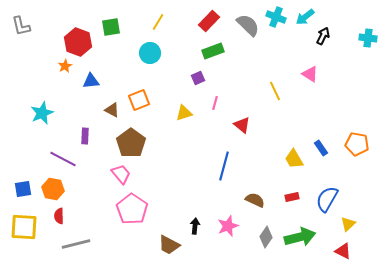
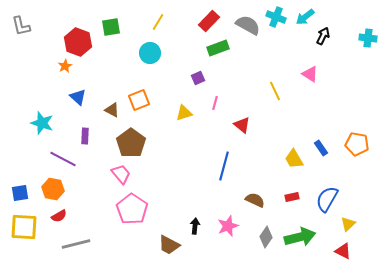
gray semicircle at (248, 25): rotated 15 degrees counterclockwise
green rectangle at (213, 51): moved 5 px right, 3 px up
blue triangle at (91, 81): moved 13 px left, 16 px down; rotated 48 degrees clockwise
cyan star at (42, 113): moved 10 px down; rotated 30 degrees counterclockwise
blue square at (23, 189): moved 3 px left, 4 px down
red semicircle at (59, 216): rotated 119 degrees counterclockwise
